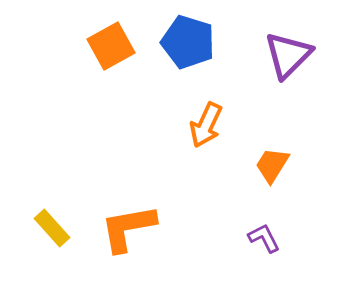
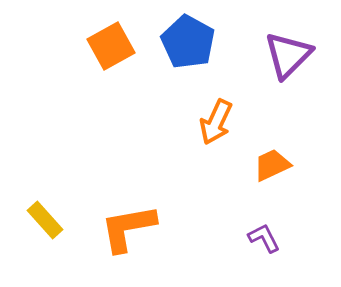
blue pentagon: rotated 12 degrees clockwise
orange arrow: moved 10 px right, 3 px up
orange trapezoid: rotated 33 degrees clockwise
yellow rectangle: moved 7 px left, 8 px up
